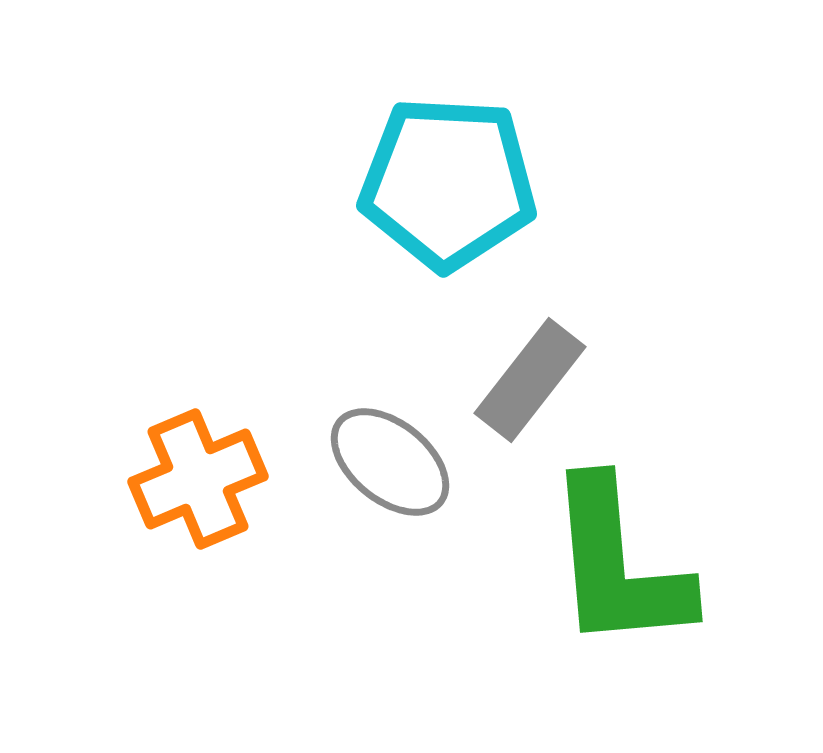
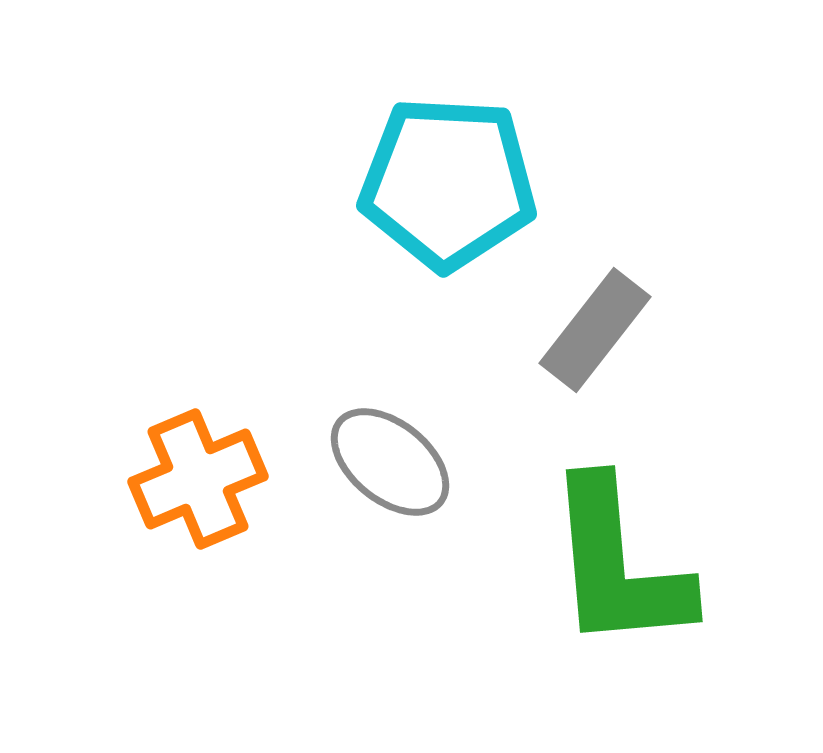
gray rectangle: moved 65 px right, 50 px up
